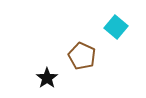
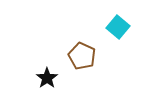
cyan square: moved 2 px right
